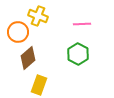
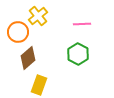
yellow cross: rotated 30 degrees clockwise
